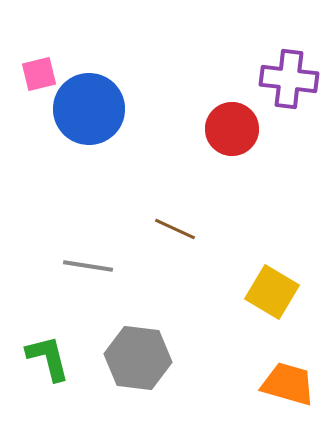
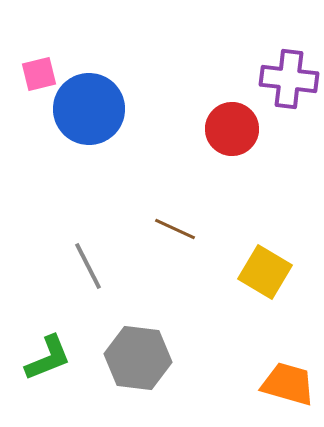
gray line: rotated 54 degrees clockwise
yellow square: moved 7 px left, 20 px up
green L-shape: rotated 82 degrees clockwise
